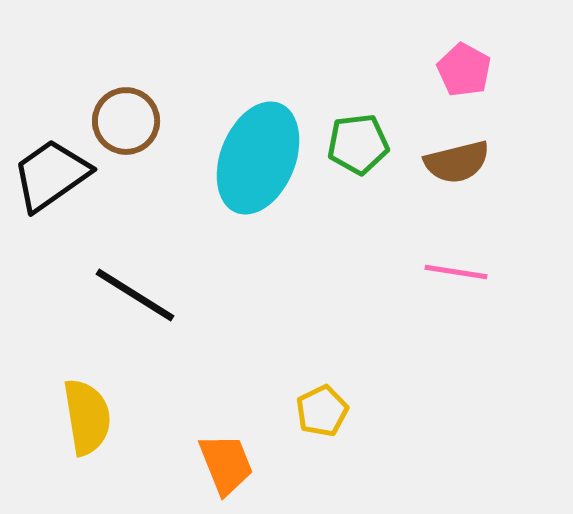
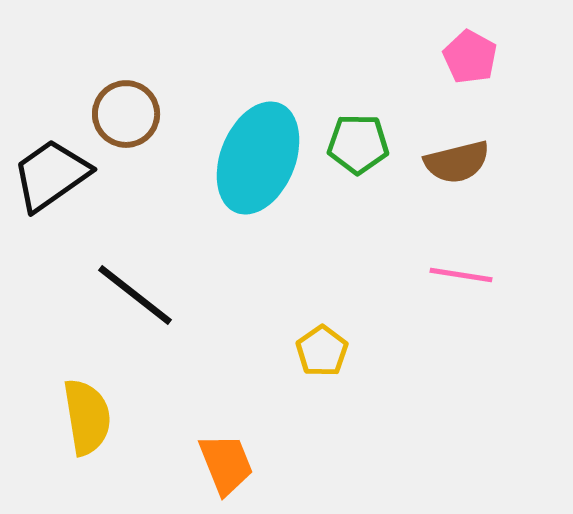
pink pentagon: moved 6 px right, 13 px up
brown circle: moved 7 px up
green pentagon: rotated 8 degrees clockwise
pink line: moved 5 px right, 3 px down
black line: rotated 6 degrees clockwise
yellow pentagon: moved 60 px up; rotated 9 degrees counterclockwise
